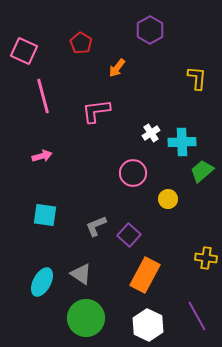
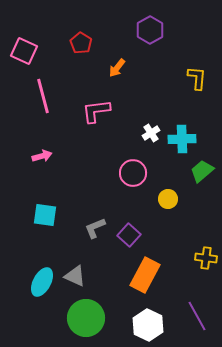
cyan cross: moved 3 px up
gray L-shape: moved 1 px left, 2 px down
gray triangle: moved 6 px left, 2 px down; rotated 10 degrees counterclockwise
